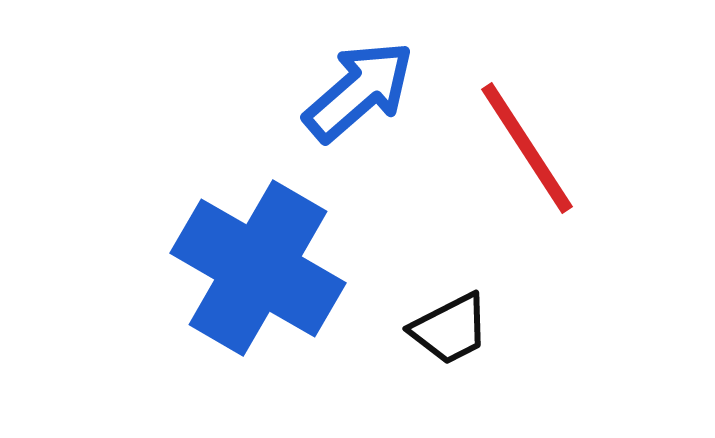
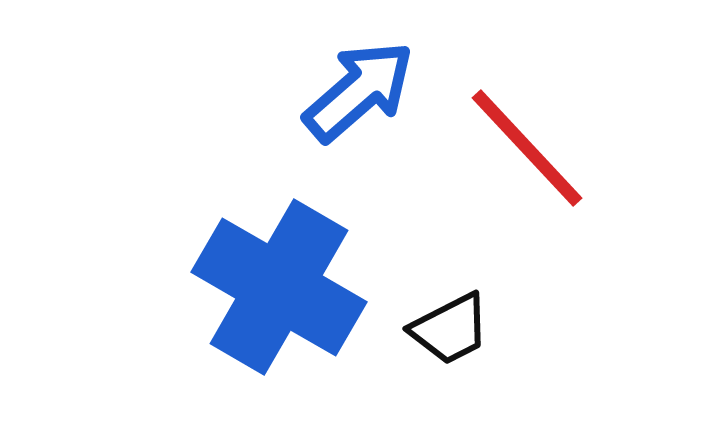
red line: rotated 10 degrees counterclockwise
blue cross: moved 21 px right, 19 px down
